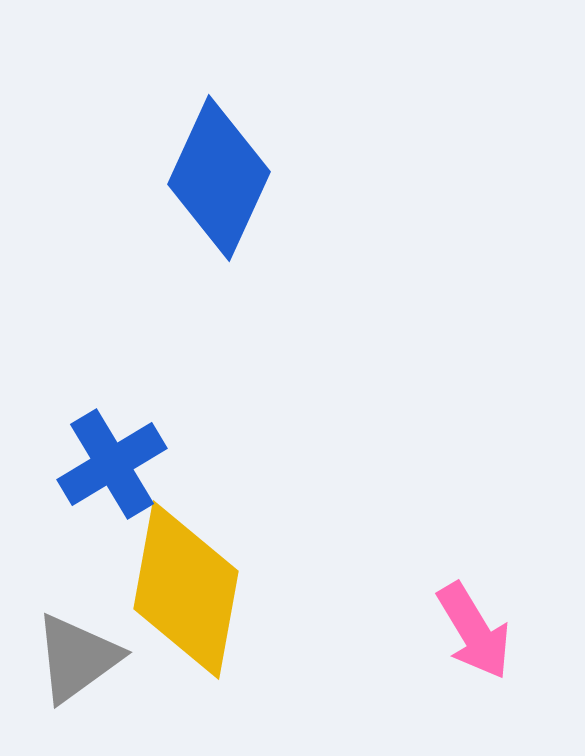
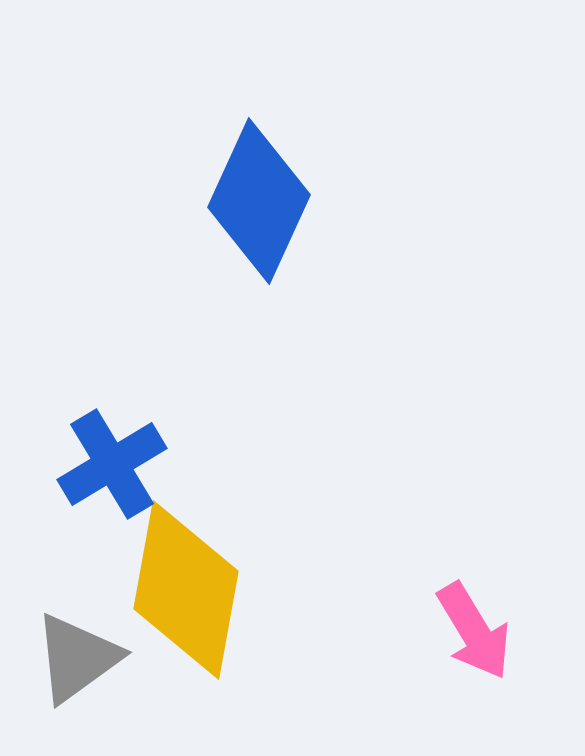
blue diamond: moved 40 px right, 23 px down
